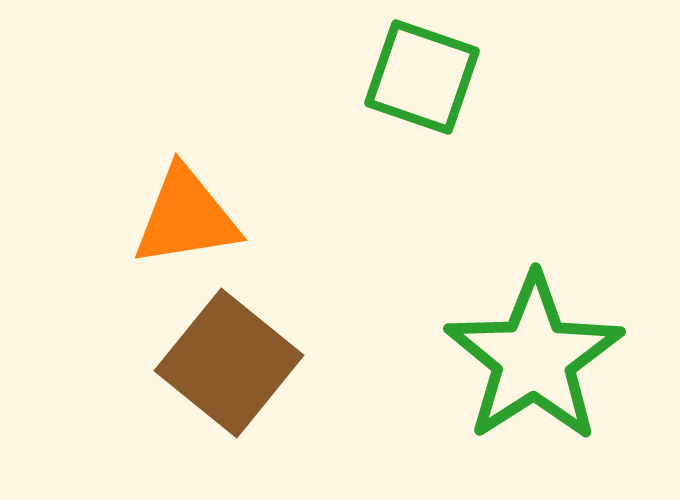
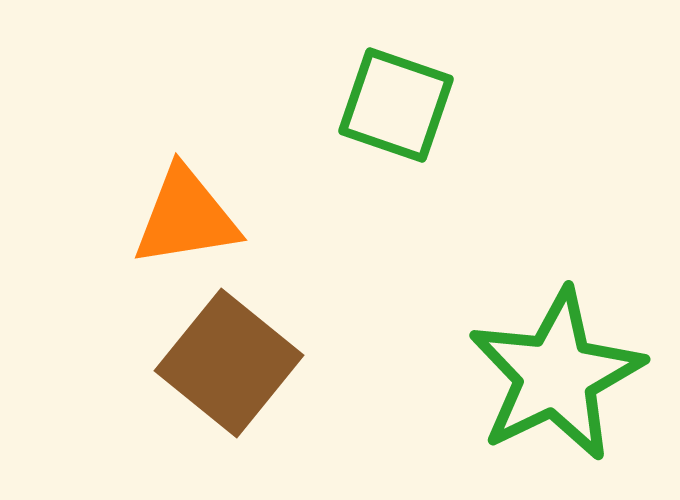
green square: moved 26 px left, 28 px down
green star: moved 22 px right, 17 px down; rotated 7 degrees clockwise
